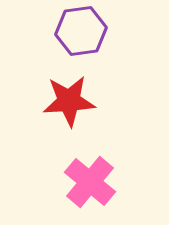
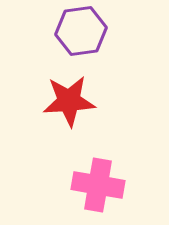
pink cross: moved 8 px right, 3 px down; rotated 30 degrees counterclockwise
